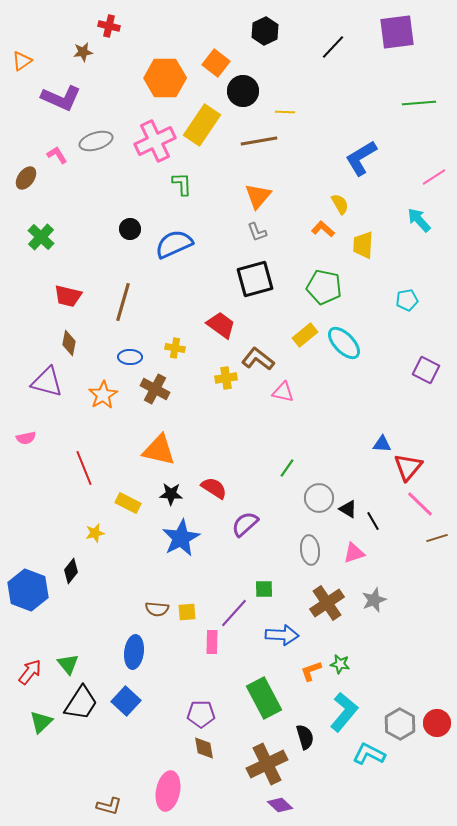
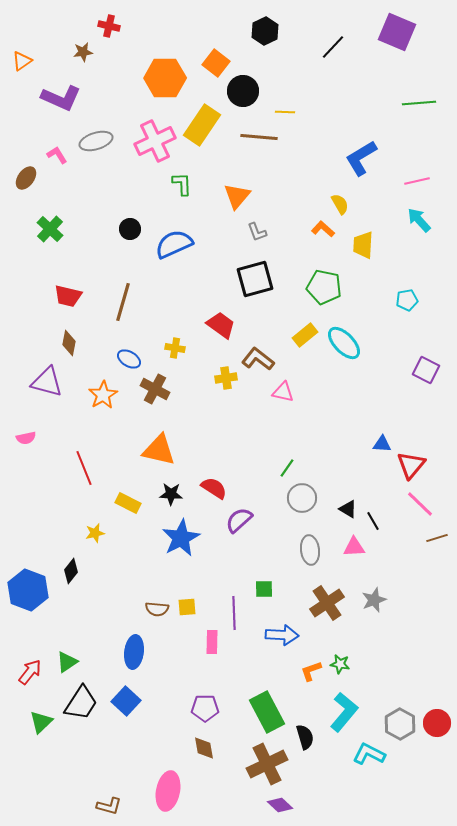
purple square at (397, 32): rotated 30 degrees clockwise
brown line at (259, 141): moved 4 px up; rotated 15 degrees clockwise
pink line at (434, 177): moved 17 px left, 4 px down; rotated 20 degrees clockwise
orange triangle at (258, 196): moved 21 px left
green cross at (41, 237): moved 9 px right, 8 px up
blue ellipse at (130, 357): moved 1 px left, 2 px down; rotated 30 degrees clockwise
red triangle at (408, 467): moved 3 px right, 2 px up
gray circle at (319, 498): moved 17 px left
purple semicircle at (245, 524): moved 6 px left, 4 px up
pink triangle at (354, 553): moved 6 px up; rotated 15 degrees clockwise
yellow square at (187, 612): moved 5 px up
purple line at (234, 613): rotated 44 degrees counterclockwise
green triangle at (68, 664): moved 1 px left, 2 px up; rotated 35 degrees clockwise
green rectangle at (264, 698): moved 3 px right, 14 px down
purple pentagon at (201, 714): moved 4 px right, 6 px up
